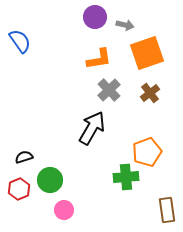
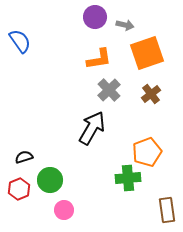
brown cross: moved 1 px right, 1 px down
green cross: moved 2 px right, 1 px down
